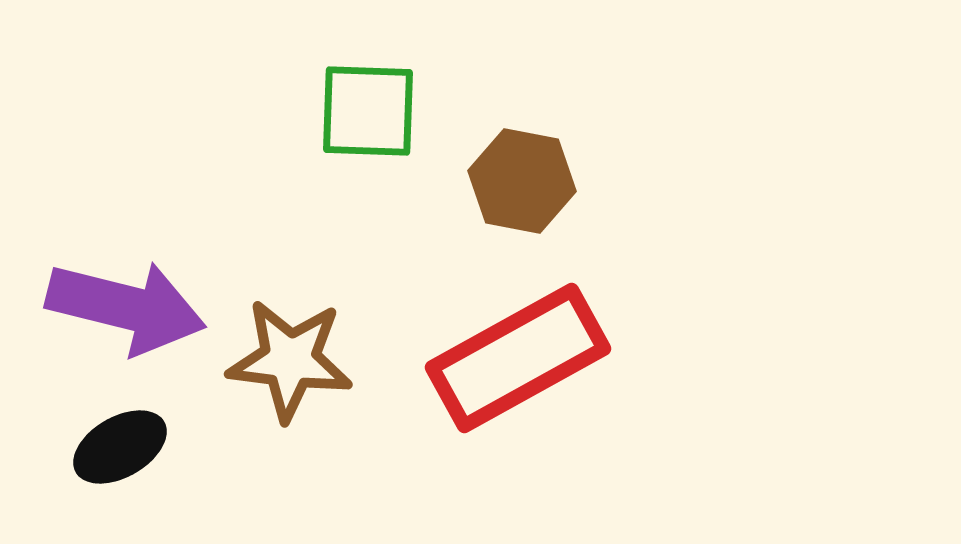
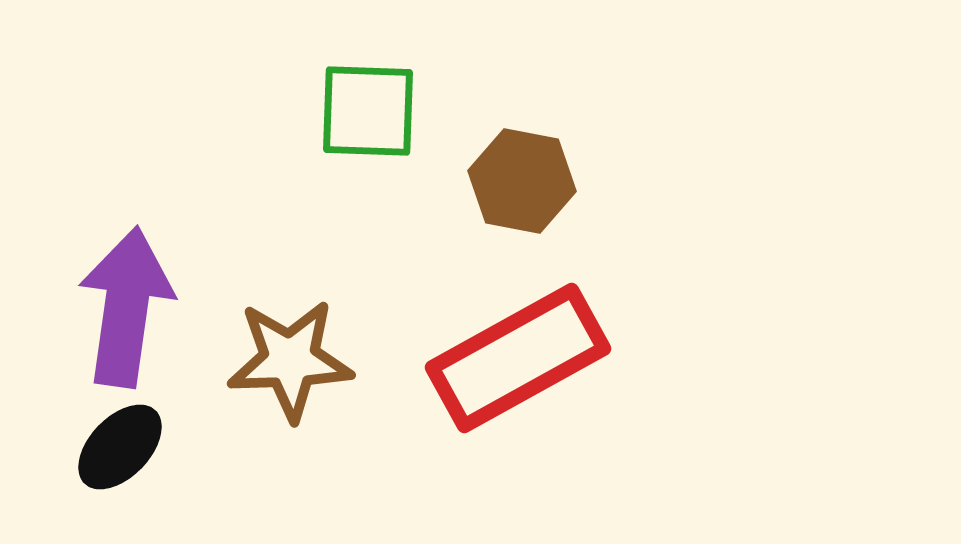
purple arrow: rotated 96 degrees counterclockwise
brown star: rotated 9 degrees counterclockwise
black ellipse: rotated 16 degrees counterclockwise
